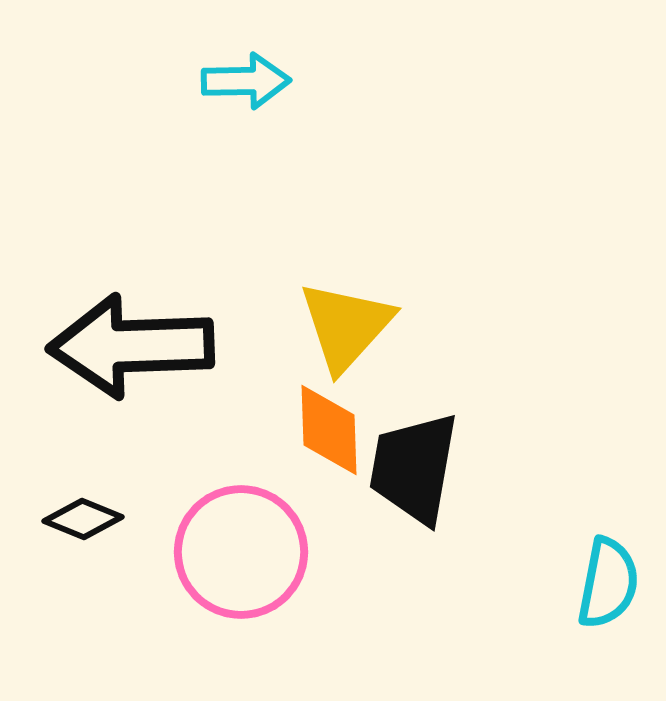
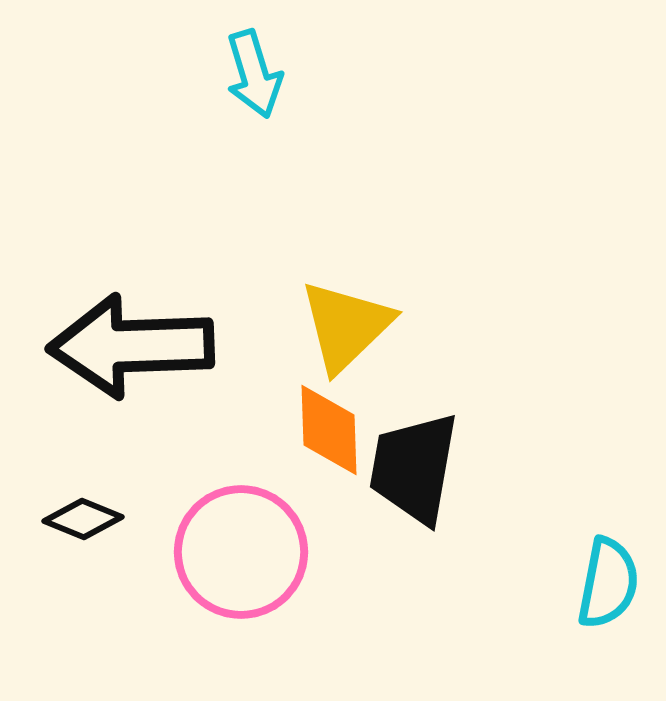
cyan arrow: moved 8 px right, 7 px up; rotated 74 degrees clockwise
yellow triangle: rotated 4 degrees clockwise
